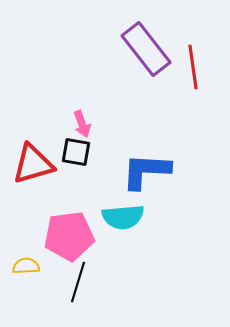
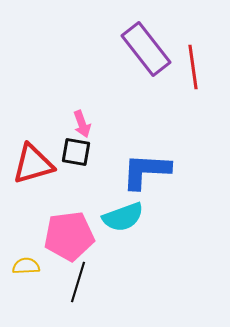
cyan semicircle: rotated 15 degrees counterclockwise
